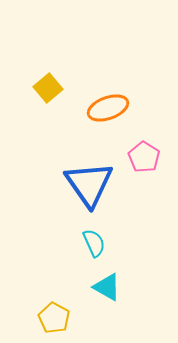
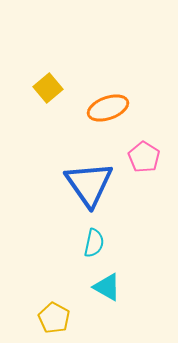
cyan semicircle: rotated 36 degrees clockwise
